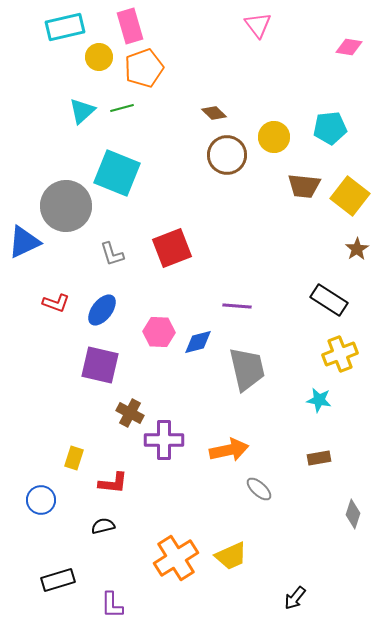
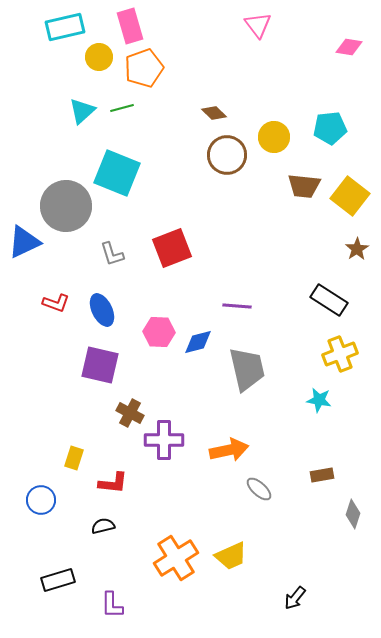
blue ellipse at (102, 310): rotated 64 degrees counterclockwise
brown rectangle at (319, 458): moved 3 px right, 17 px down
